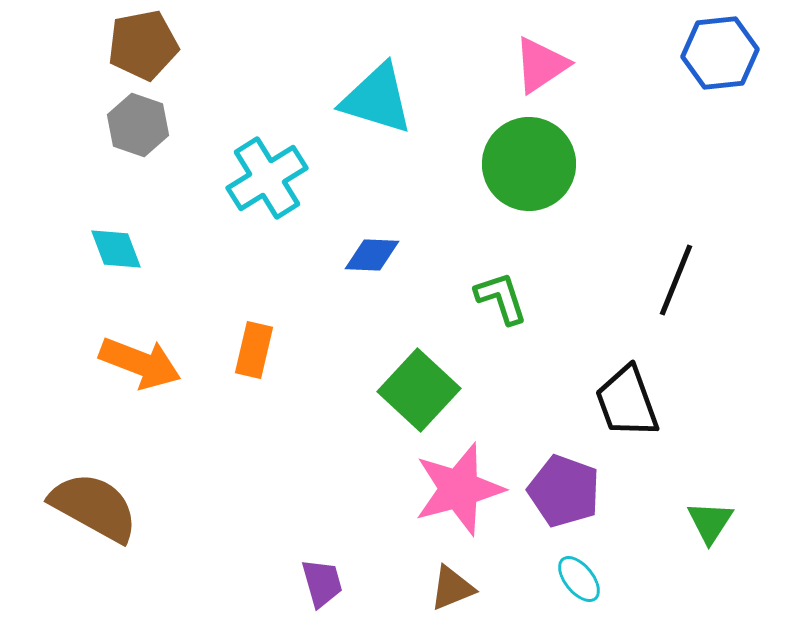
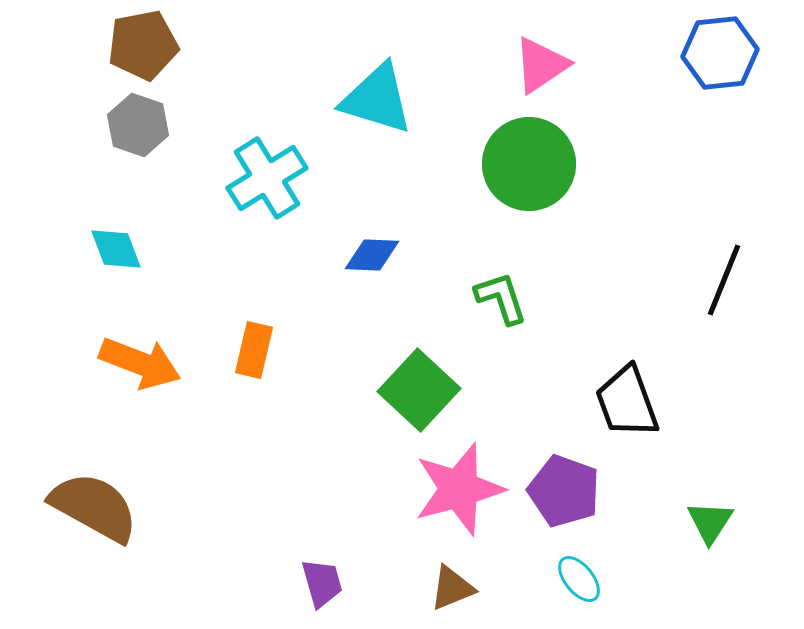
black line: moved 48 px right
